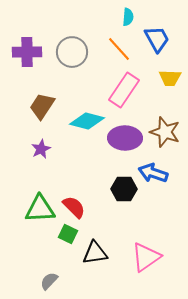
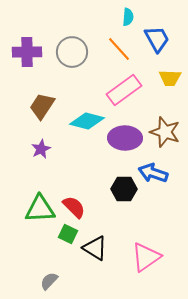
pink rectangle: rotated 20 degrees clockwise
black triangle: moved 5 px up; rotated 40 degrees clockwise
